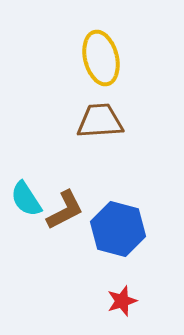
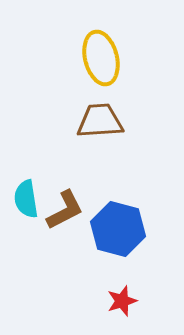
cyan semicircle: rotated 24 degrees clockwise
